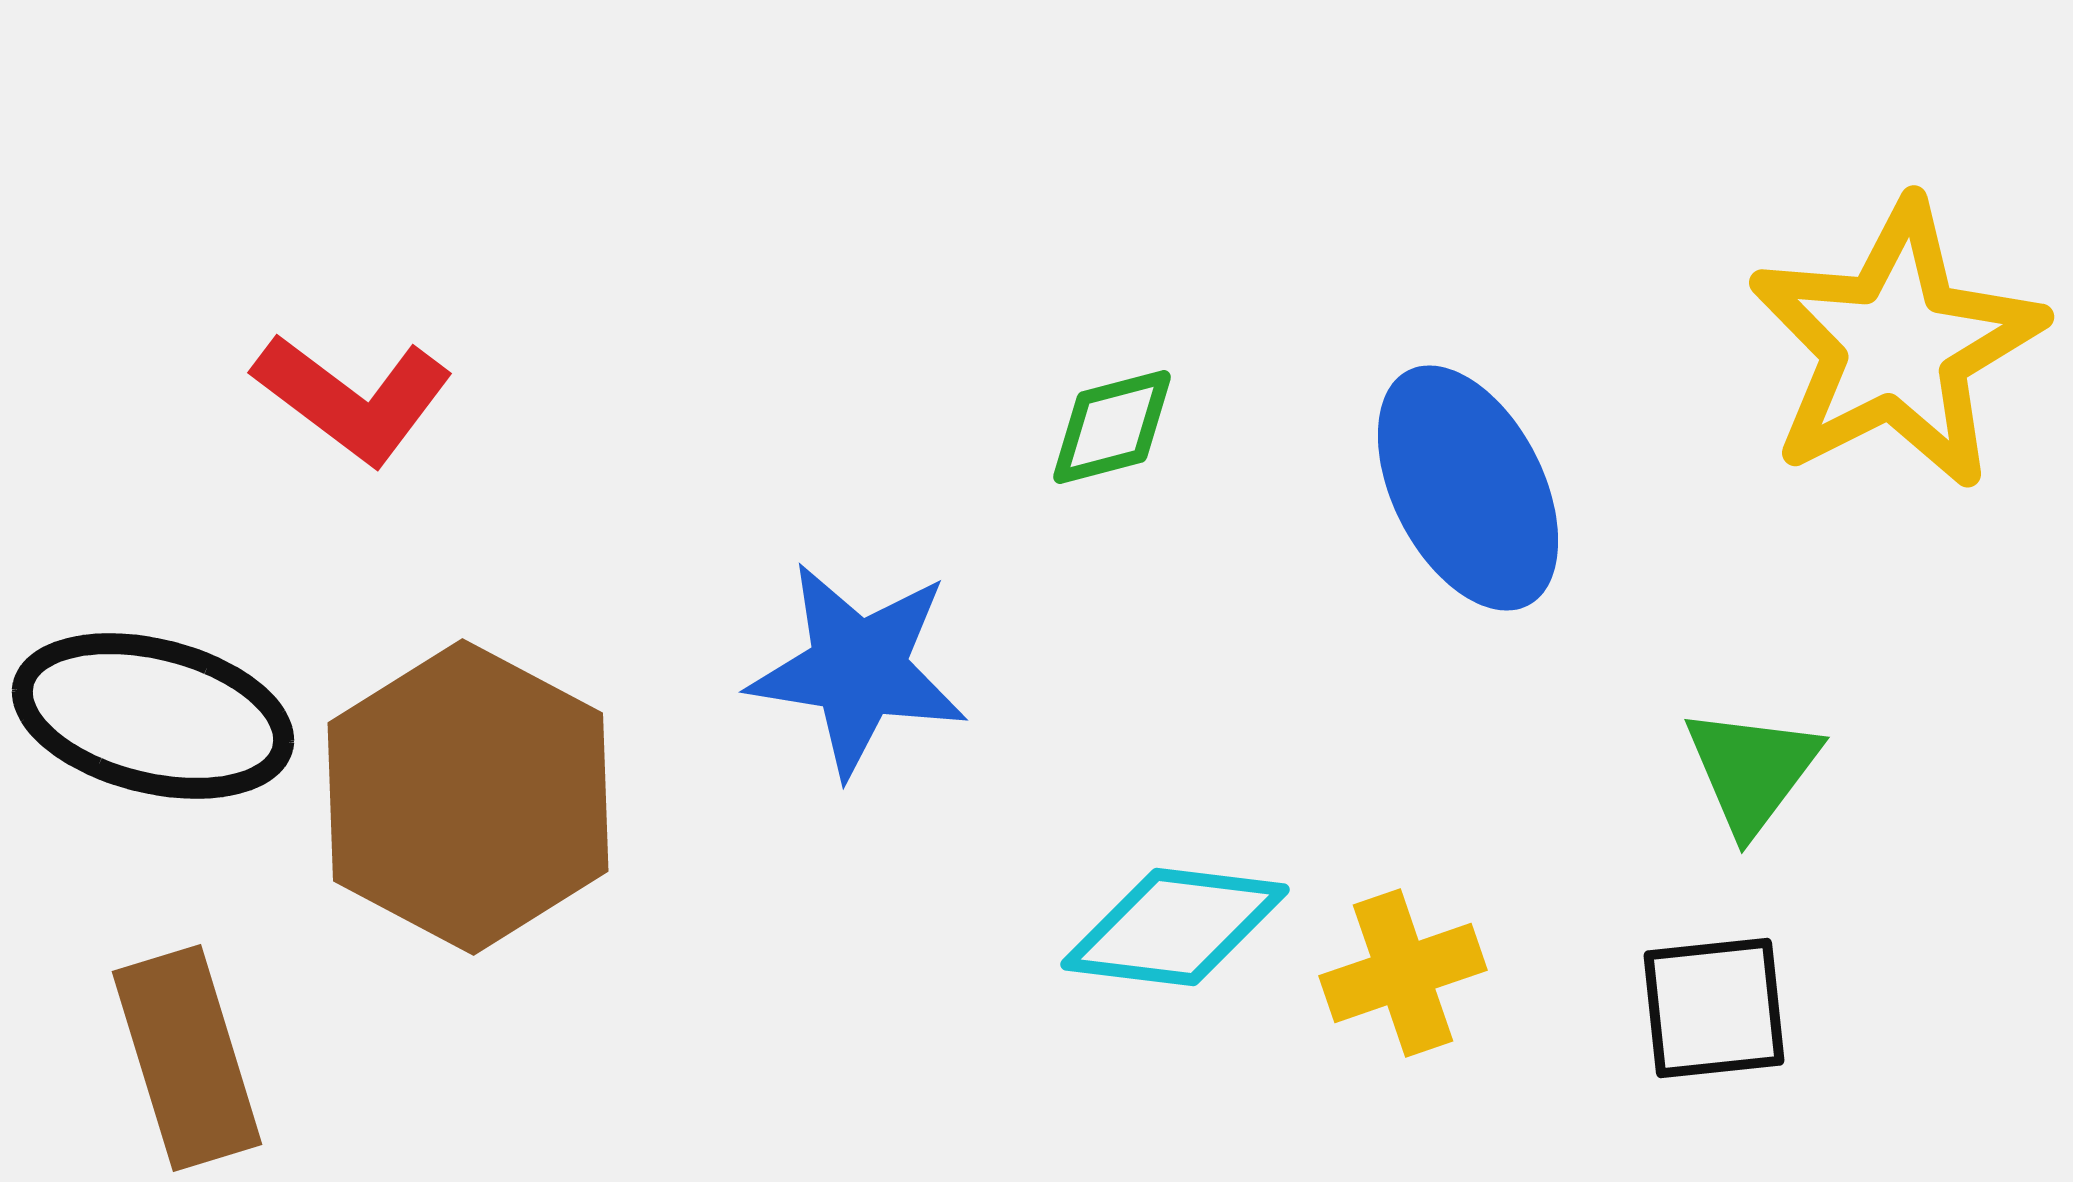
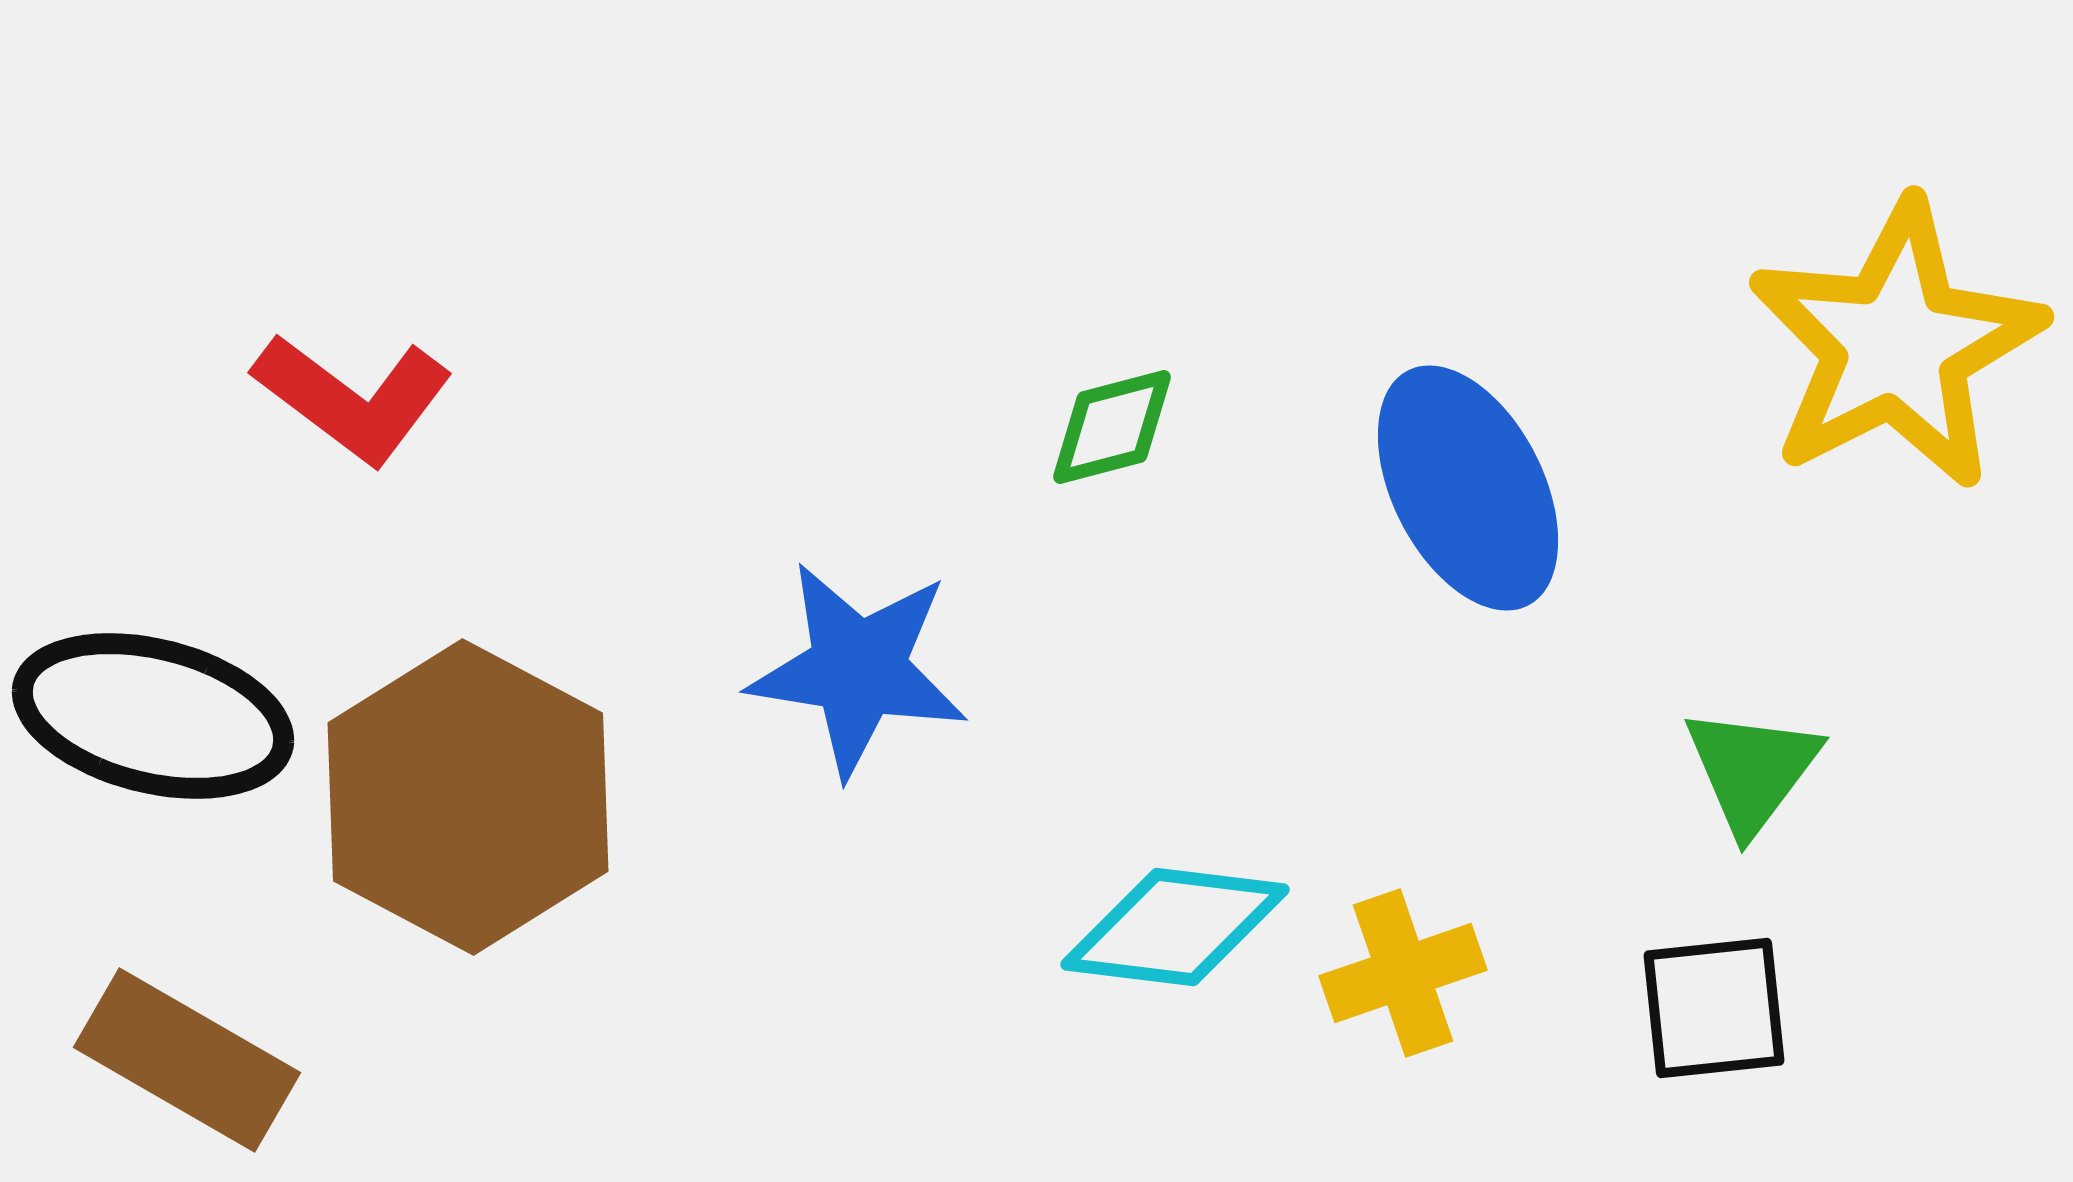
brown rectangle: moved 2 px down; rotated 43 degrees counterclockwise
